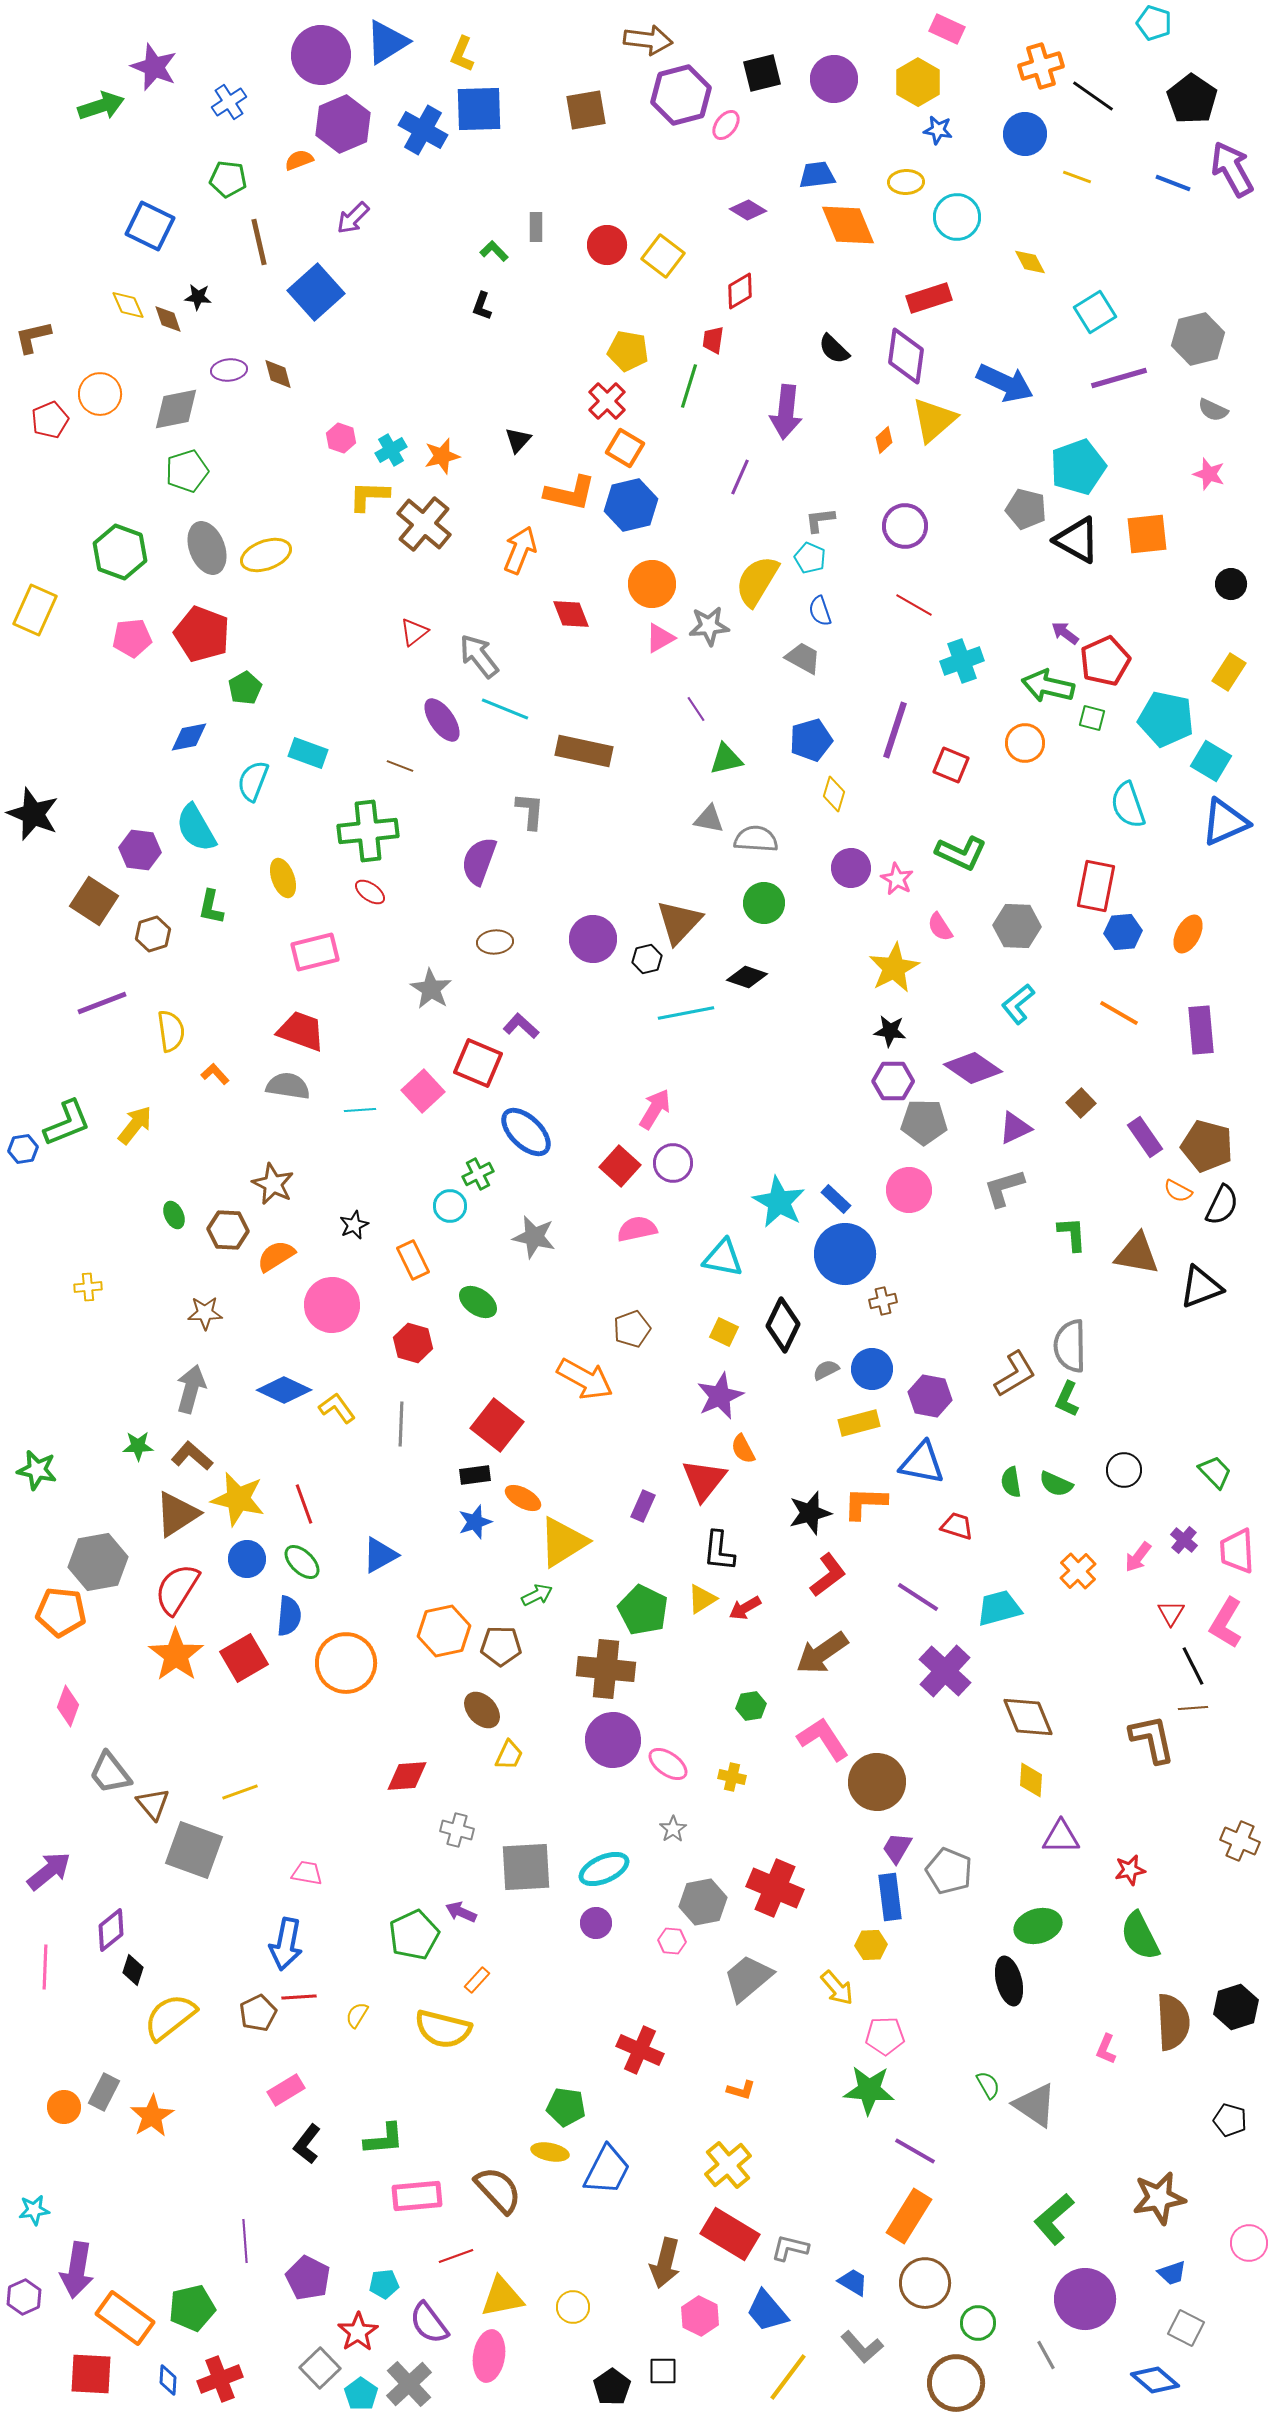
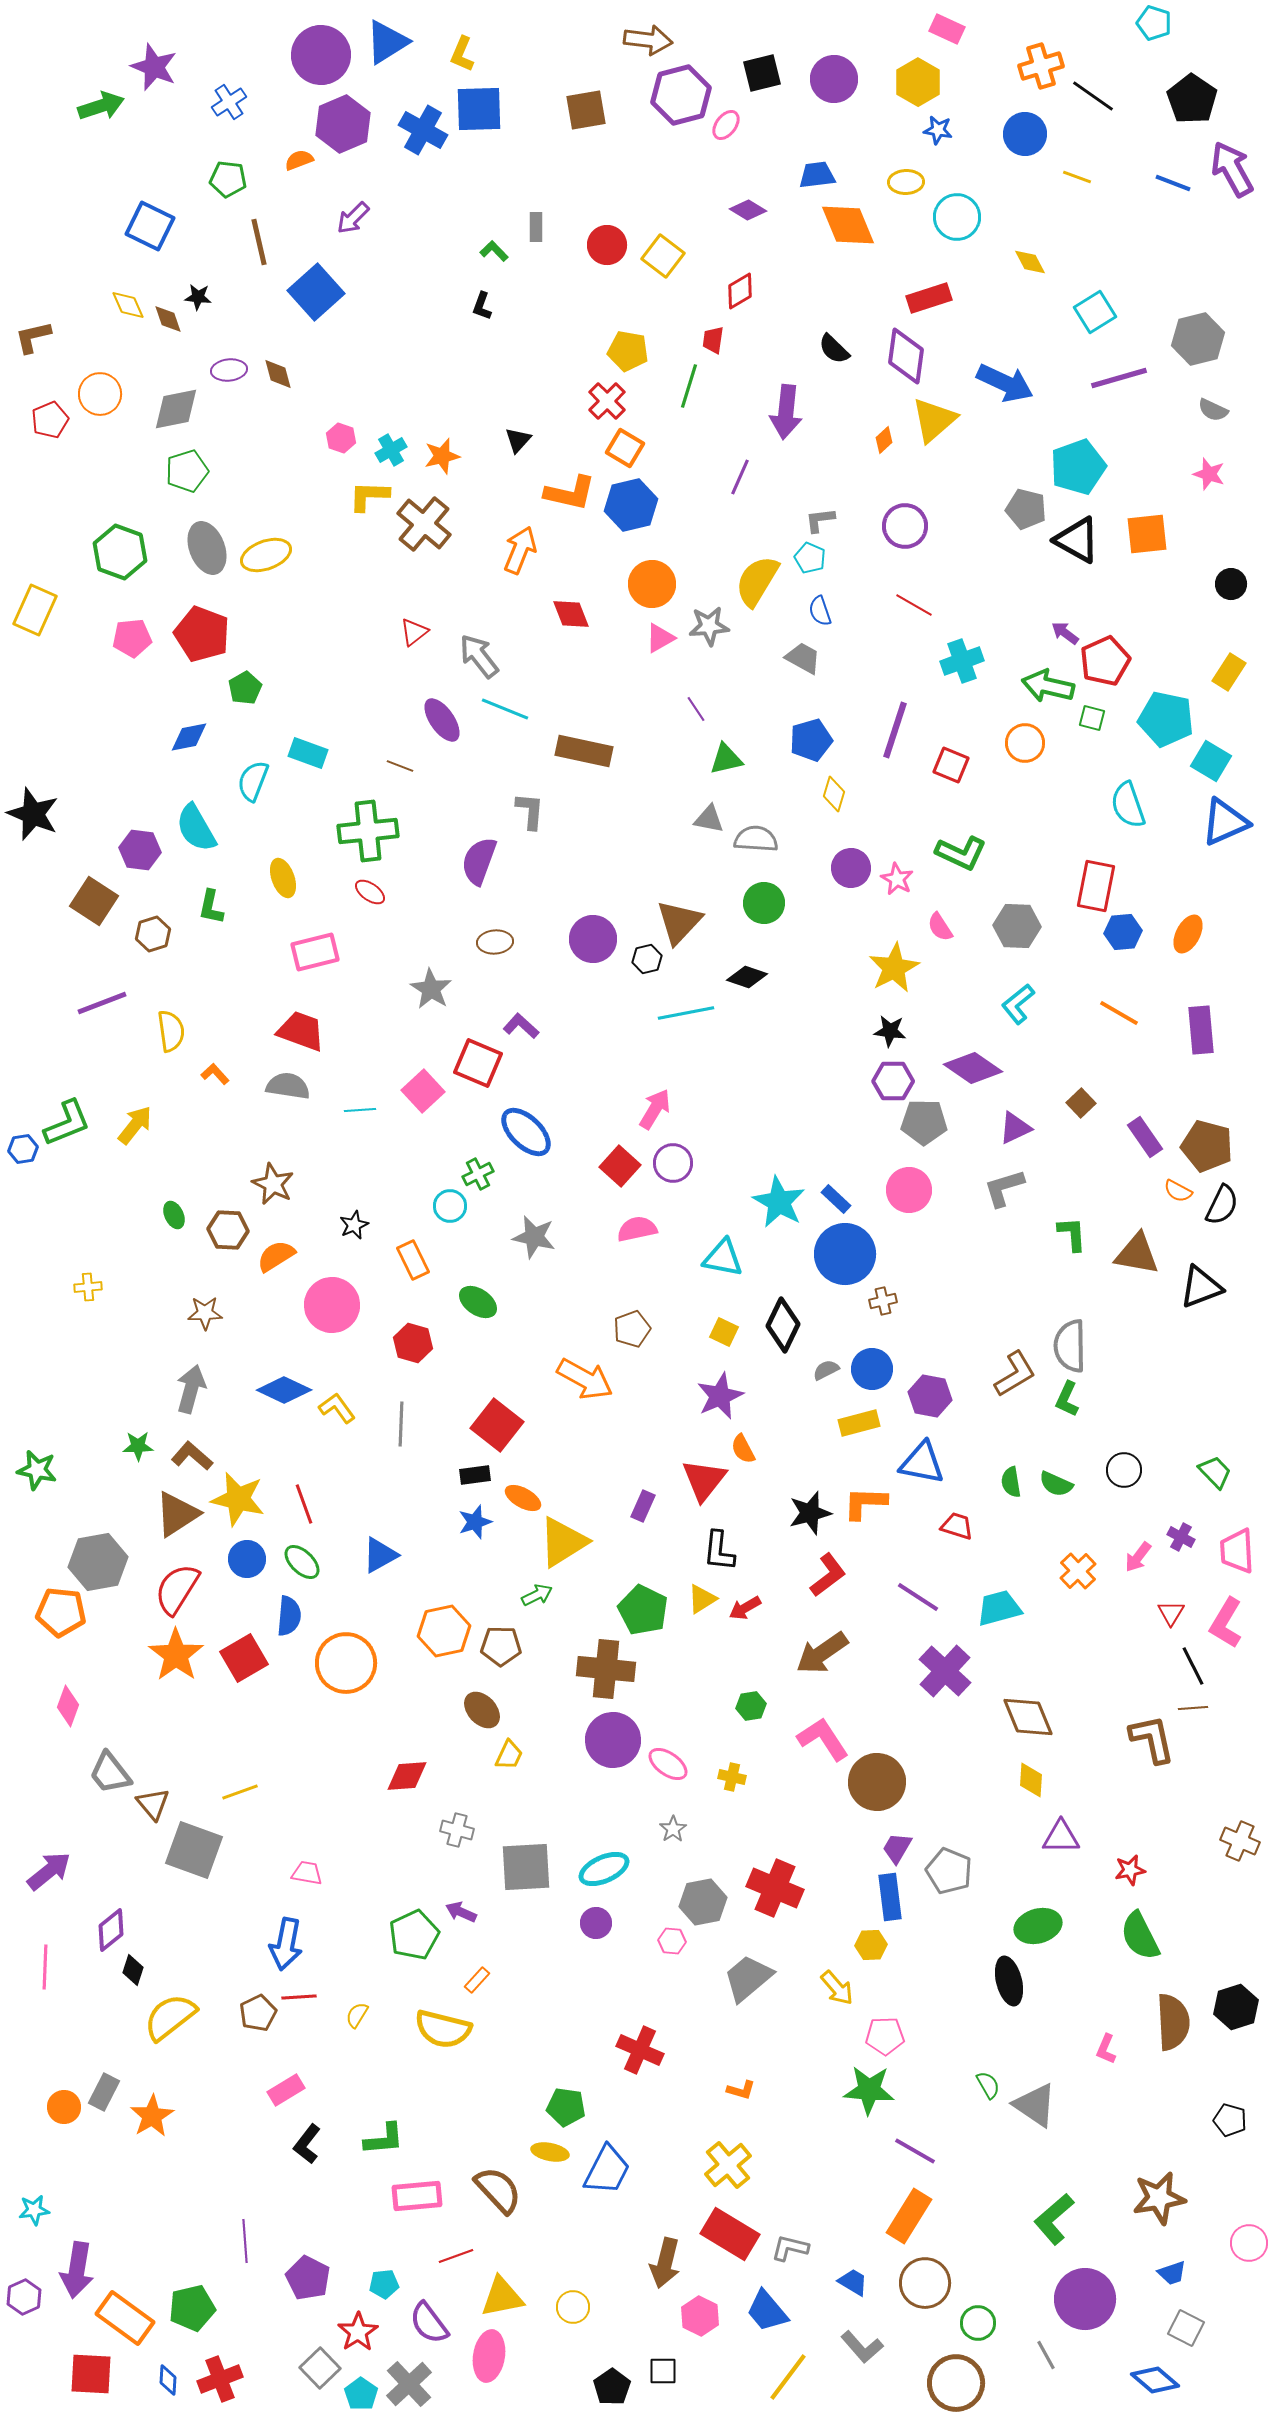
purple cross at (1184, 1540): moved 3 px left, 3 px up; rotated 12 degrees counterclockwise
